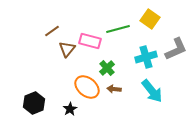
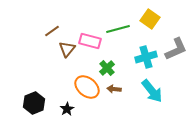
black star: moved 3 px left
